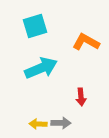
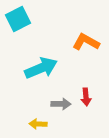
cyan square: moved 17 px left, 7 px up; rotated 10 degrees counterclockwise
red arrow: moved 5 px right
gray arrow: moved 19 px up
